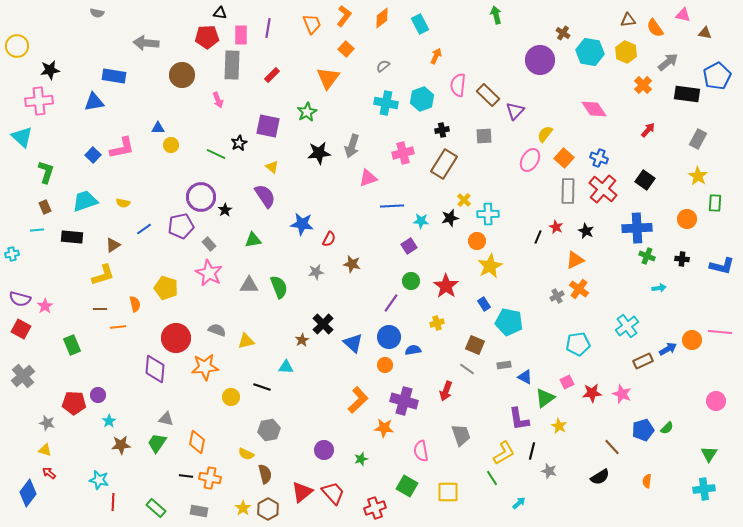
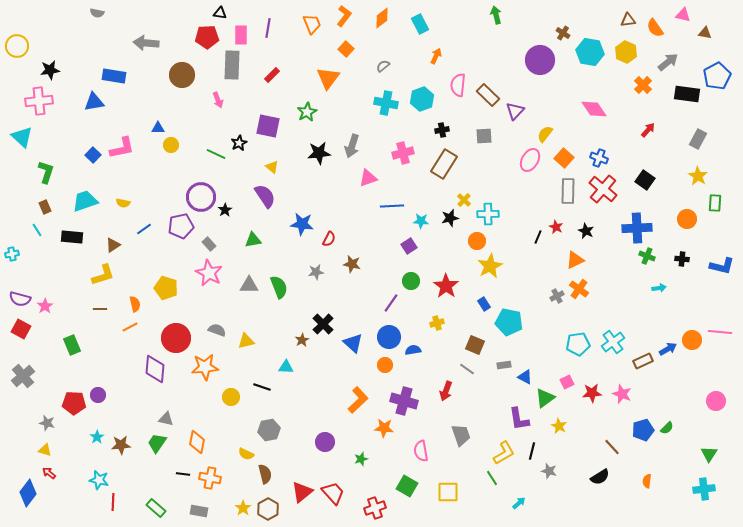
cyan line at (37, 230): rotated 64 degrees clockwise
cyan cross at (627, 326): moved 14 px left, 16 px down
orange line at (118, 327): moved 12 px right; rotated 21 degrees counterclockwise
cyan star at (109, 421): moved 12 px left, 16 px down
purple circle at (324, 450): moved 1 px right, 8 px up
black line at (186, 476): moved 3 px left, 2 px up
